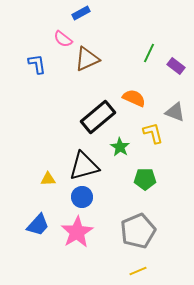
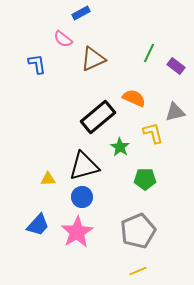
brown triangle: moved 6 px right
gray triangle: rotated 35 degrees counterclockwise
